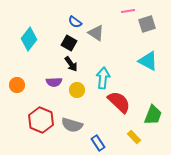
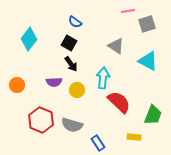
gray triangle: moved 20 px right, 13 px down
yellow rectangle: rotated 40 degrees counterclockwise
